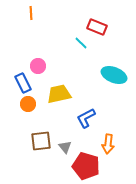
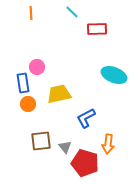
red rectangle: moved 2 px down; rotated 24 degrees counterclockwise
cyan line: moved 9 px left, 31 px up
pink circle: moved 1 px left, 1 px down
blue rectangle: rotated 18 degrees clockwise
red pentagon: moved 1 px left, 3 px up
